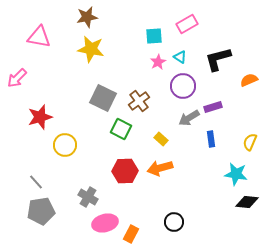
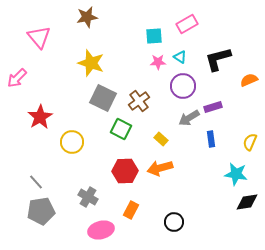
pink triangle: rotated 40 degrees clockwise
yellow star: moved 14 px down; rotated 8 degrees clockwise
pink star: rotated 28 degrees clockwise
red star: rotated 15 degrees counterclockwise
yellow circle: moved 7 px right, 3 px up
black diamond: rotated 15 degrees counterclockwise
pink ellipse: moved 4 px left, 7 px down
orange rectangle: moved 24 px up
